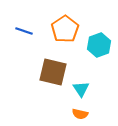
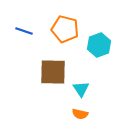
orange pentagon: rotated 24 degrees counterclockwise
brown square: rotated 12 degrees counterclockwise
